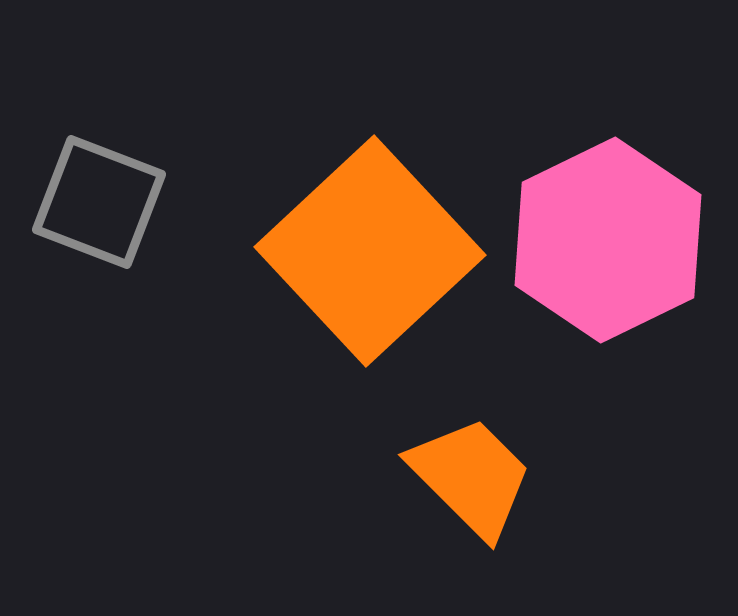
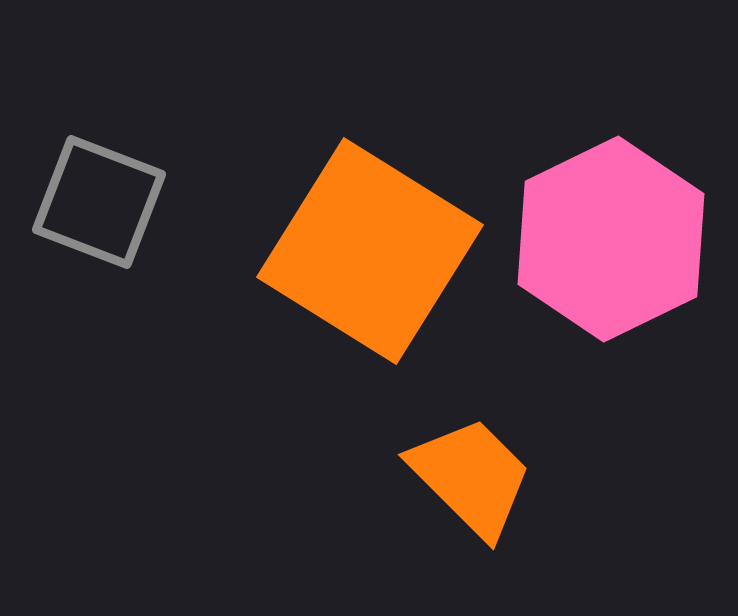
pink hexagon: moved 3 px right, 1 px up
orange square: rotated 15 degrees counterclockwise
